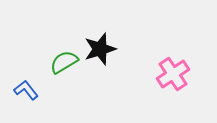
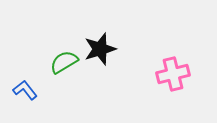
pink cross: rotated 20 degrees clockwise
blue L-shape: moved 1 px left
